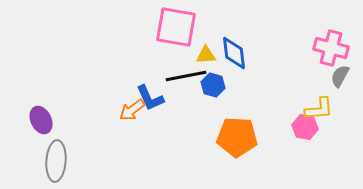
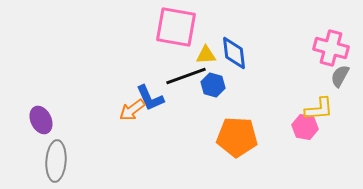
black line: rotated 9 degrees counterclockwise
